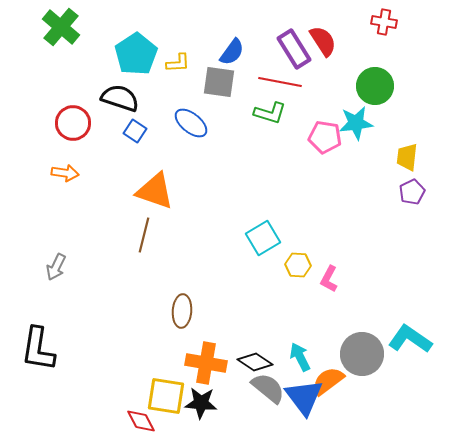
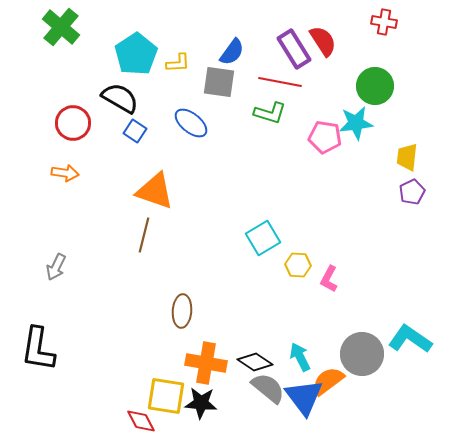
black semicircle: rotated 12 degrees clockwise
